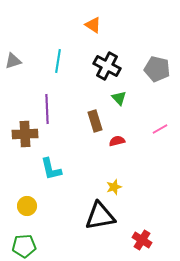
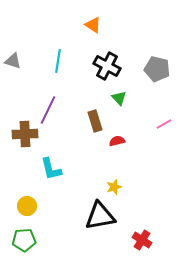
gray triangle: rotated 36 degrees clockwise
purple line: moved 1 px right, 1 px down; rotated 28 degrees clockwise
pink line: moved 4 px right, 5 px up
green pentagon: moved 6 px up
